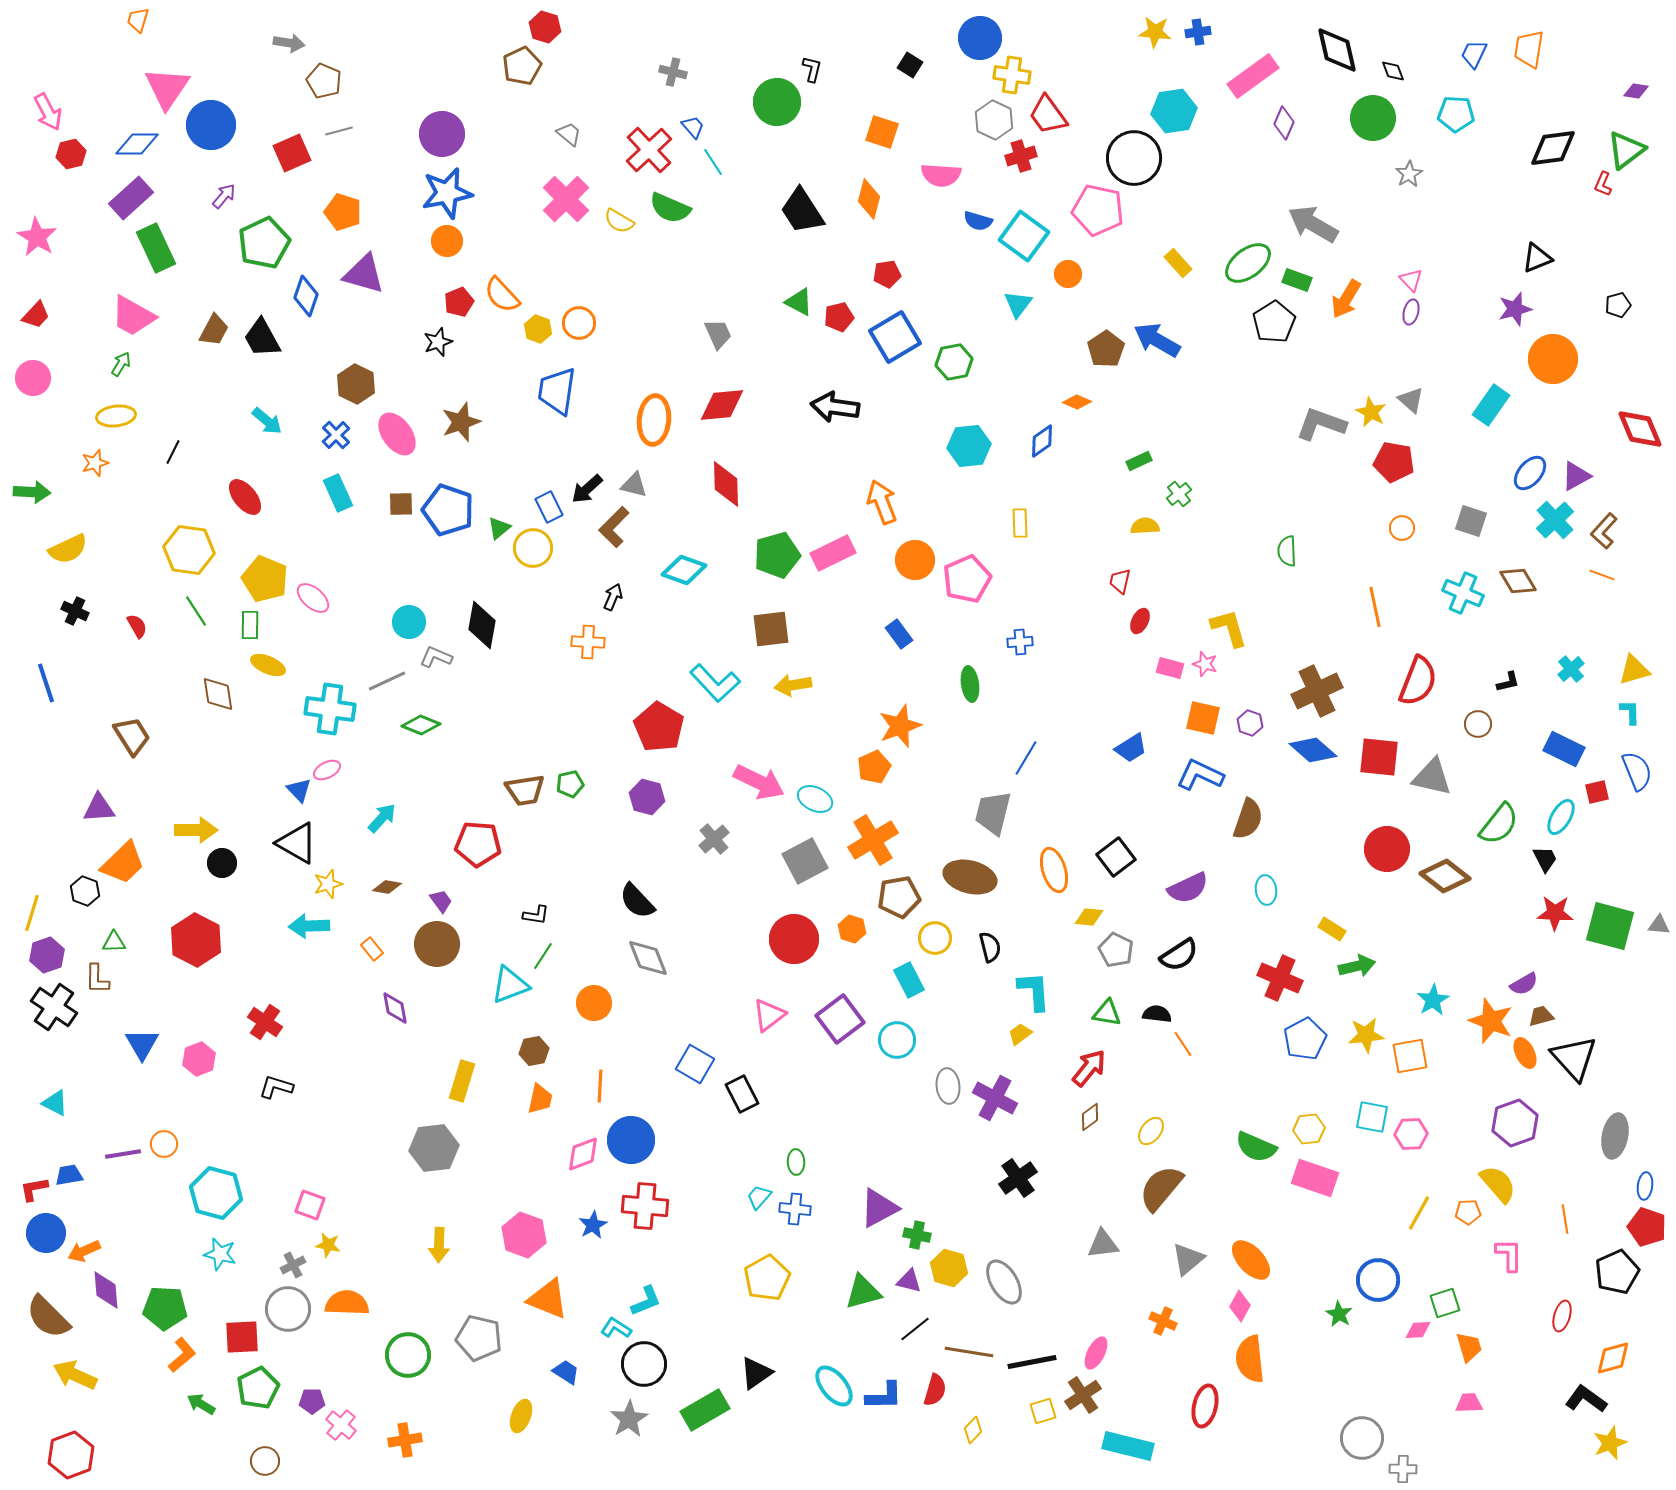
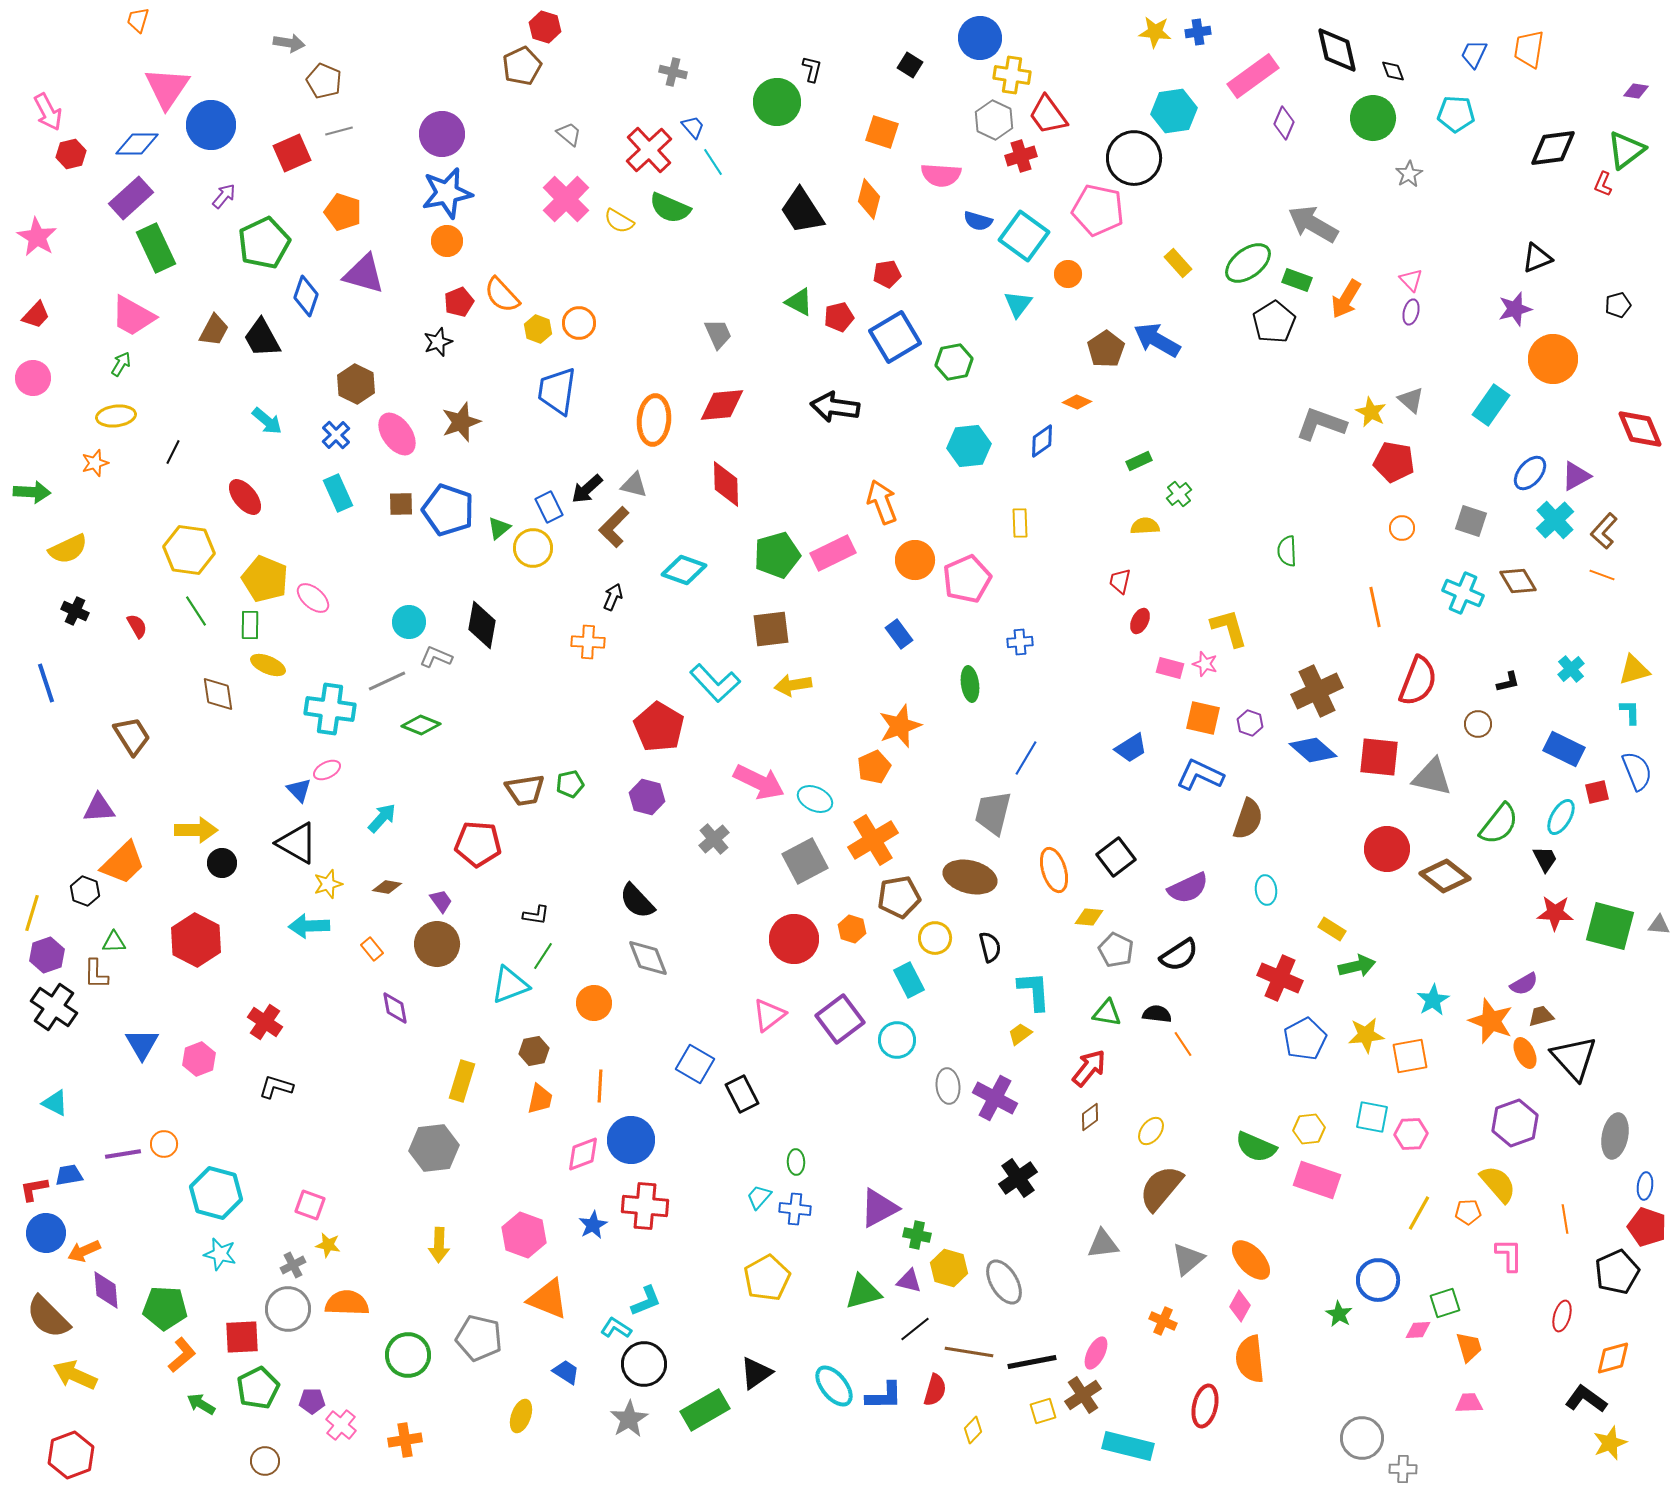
brown L-shape at (97, 979): moved 1 px left, 5 px up
pink rectangle at (1315, 1178): moved 2 px right, 2 px down
